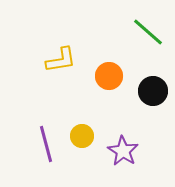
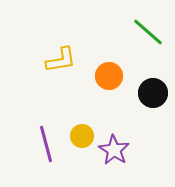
black circle: moved 2 px down
purple star: moved 9 px left, 1 px up
